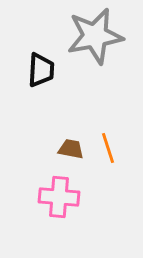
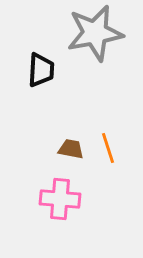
gray star: moved 3 px up
pink cross: moved 1 px right, 2 px down
